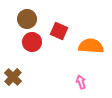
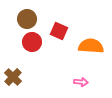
pink arrow: rotated 112 degrees clockwise
